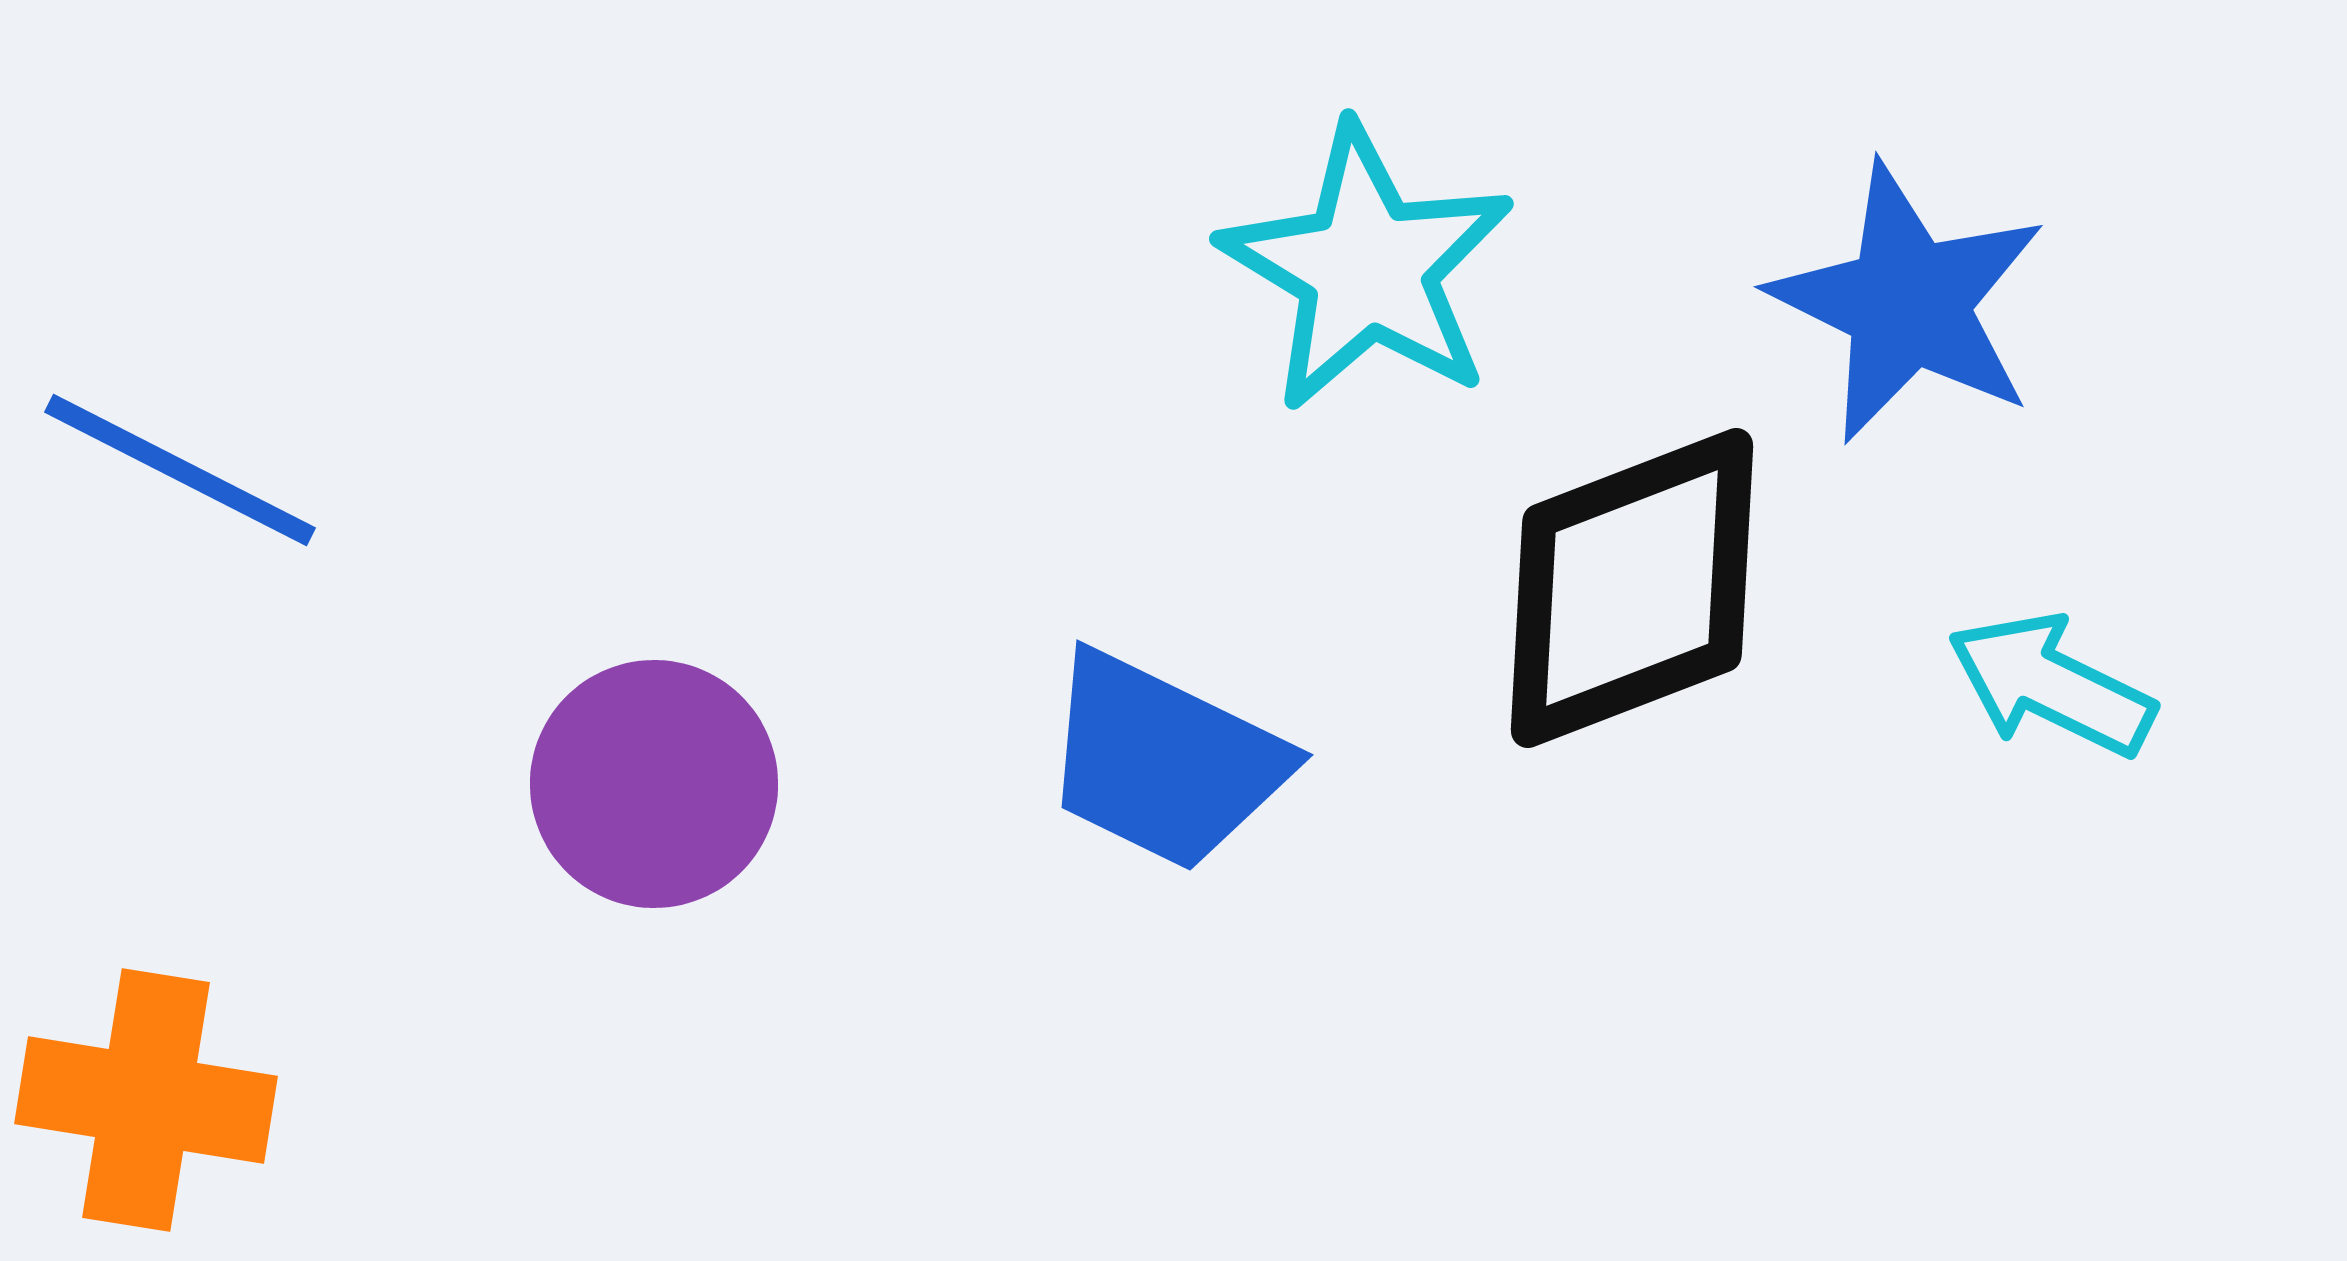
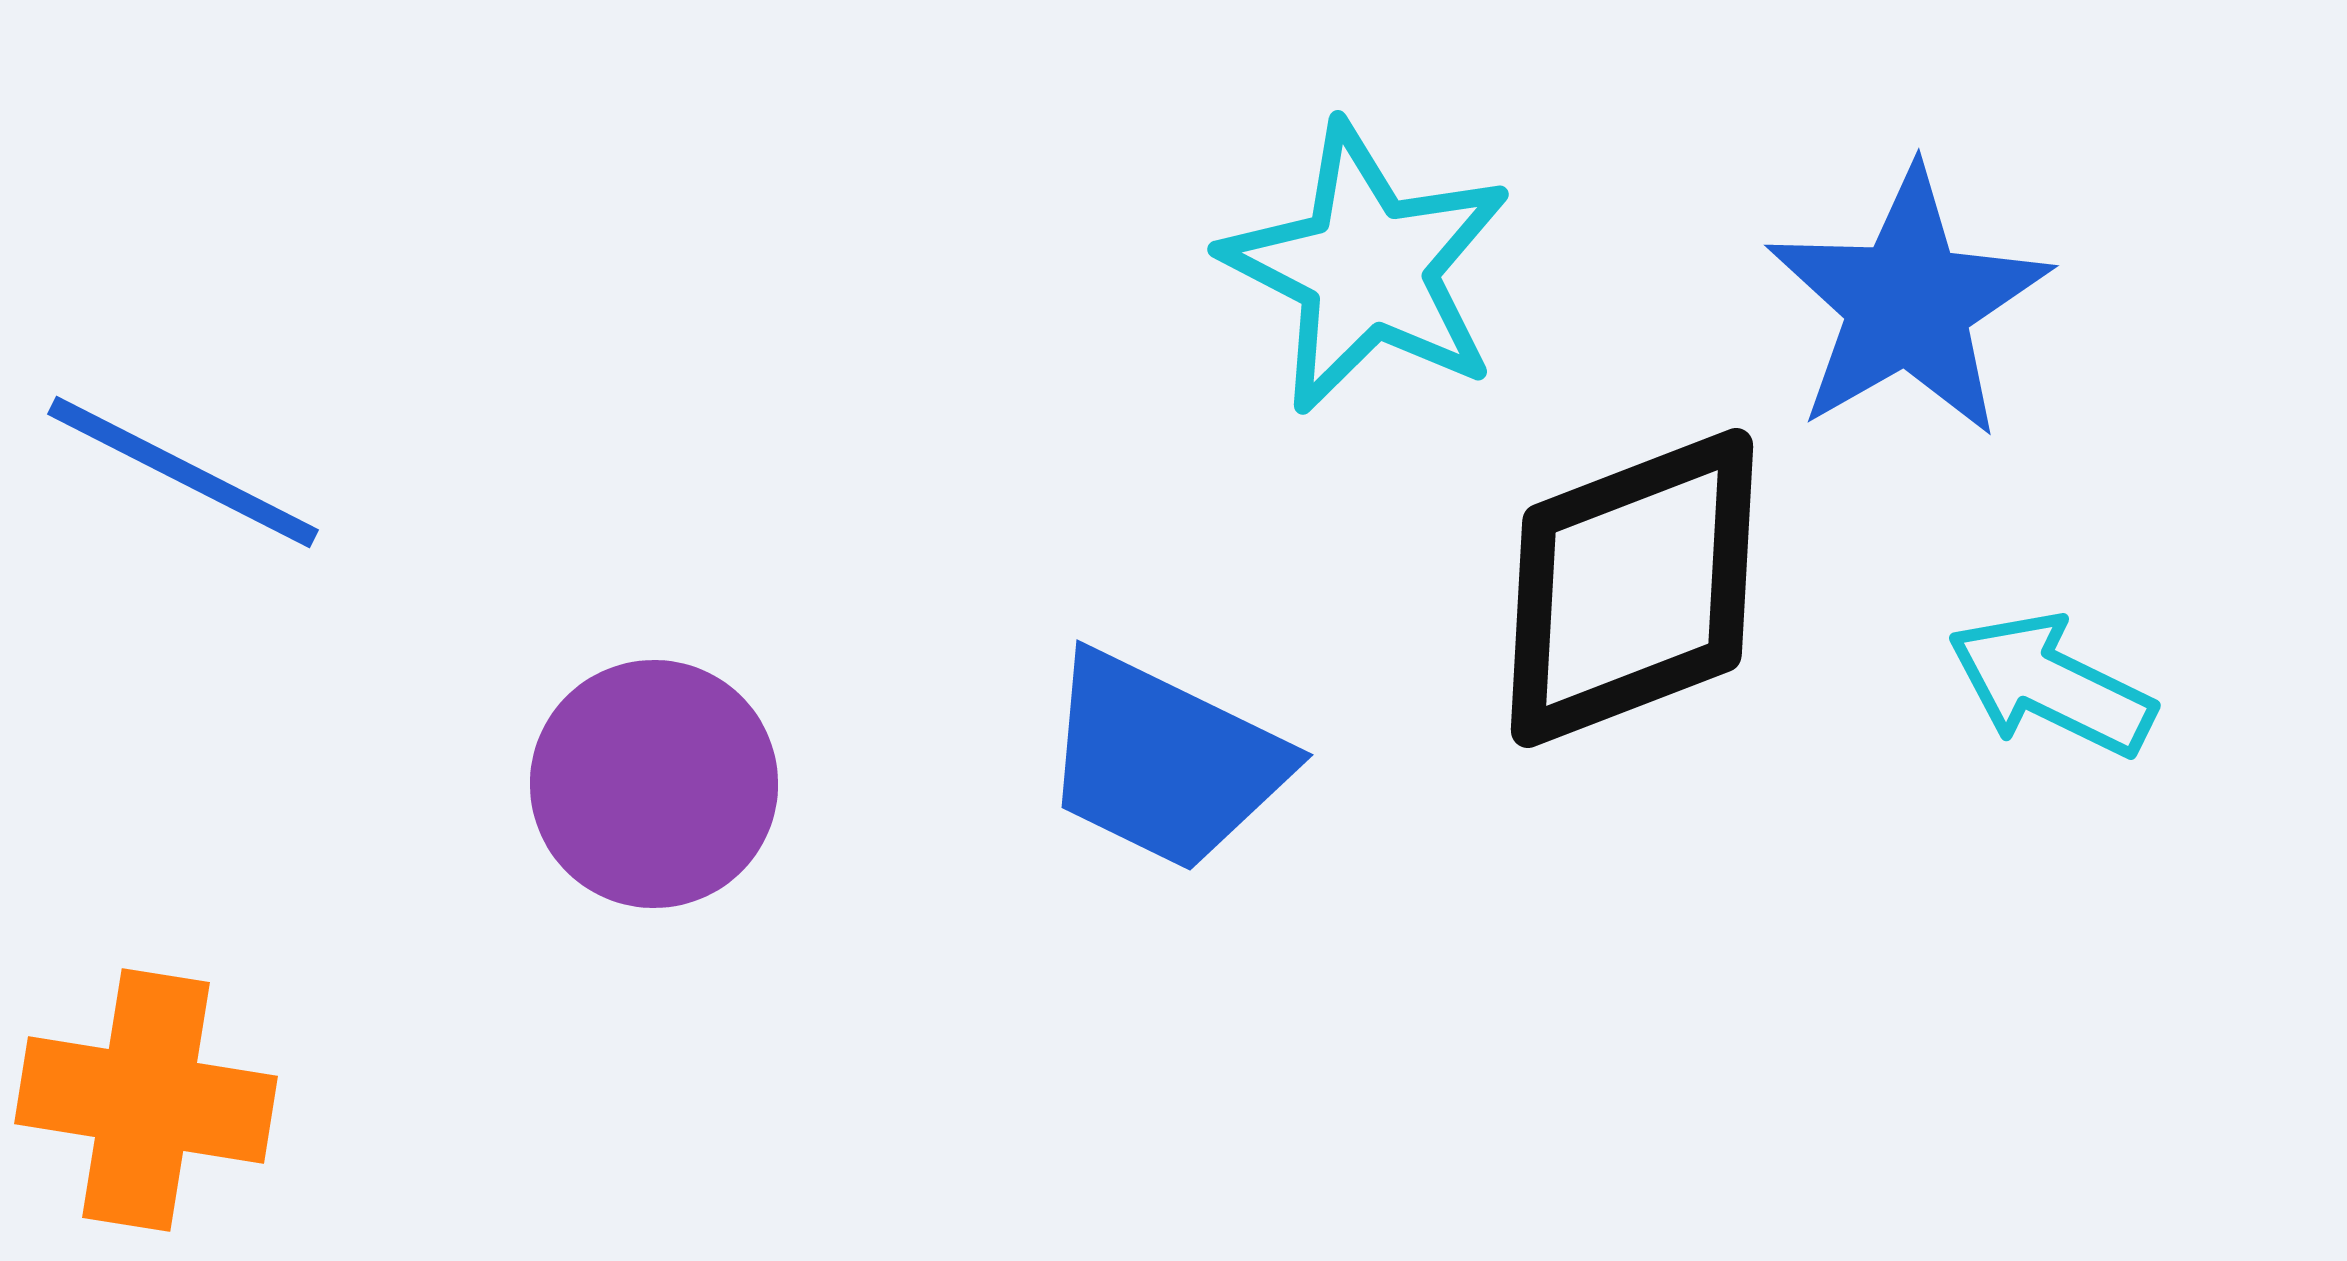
cyan star: rotated 4 degrees counterclockwise
blue star: rotated 16 degrees clockwise
blue line: moved 3 px right, 2 px down
